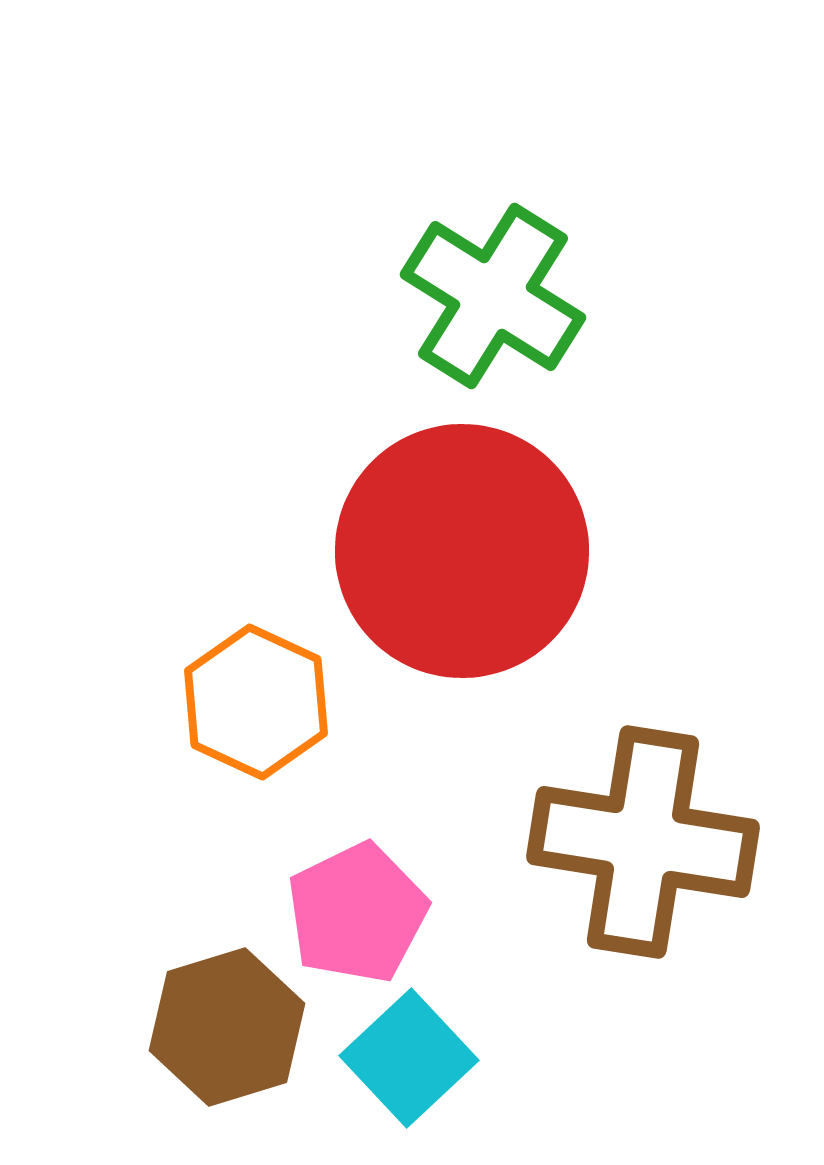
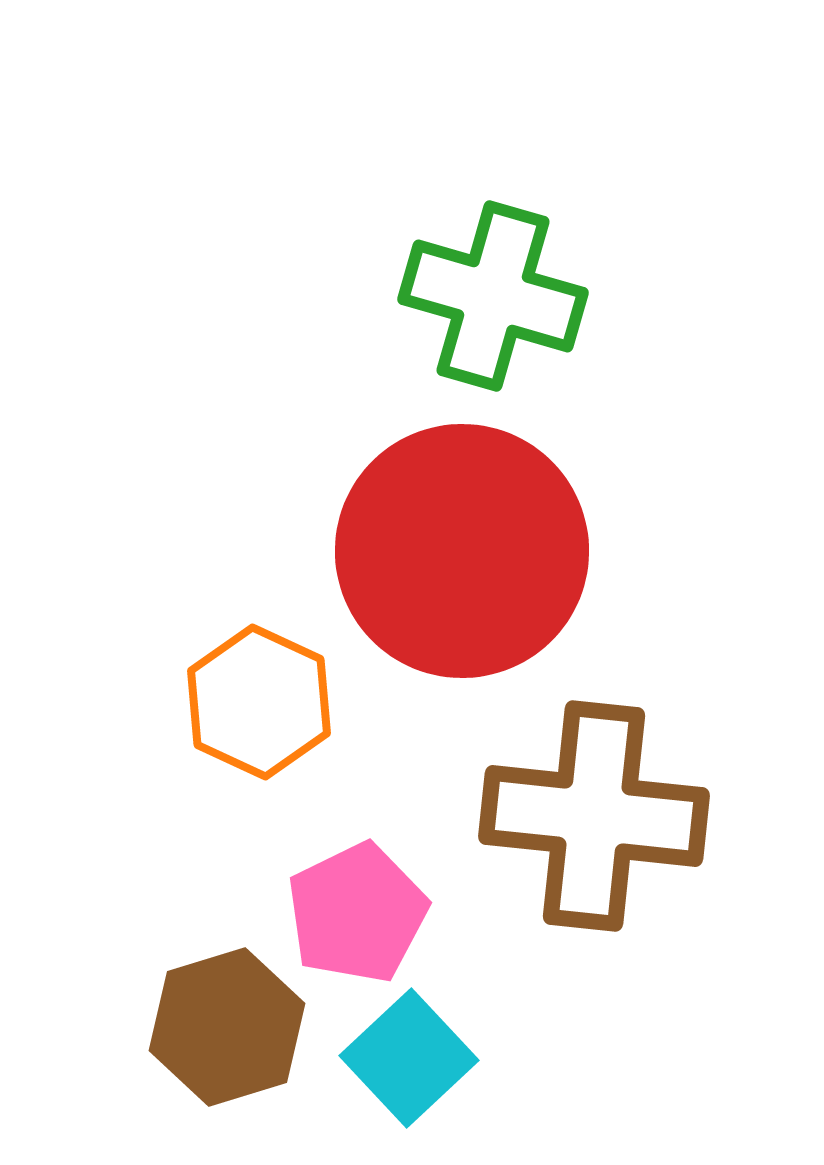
green cross: rotated 16 degrees counterclockwise
orange hexagon: moved 3 px right
brown cross: moved 49 px left, 26 px up; rotated 3 degrees counterclockwise
